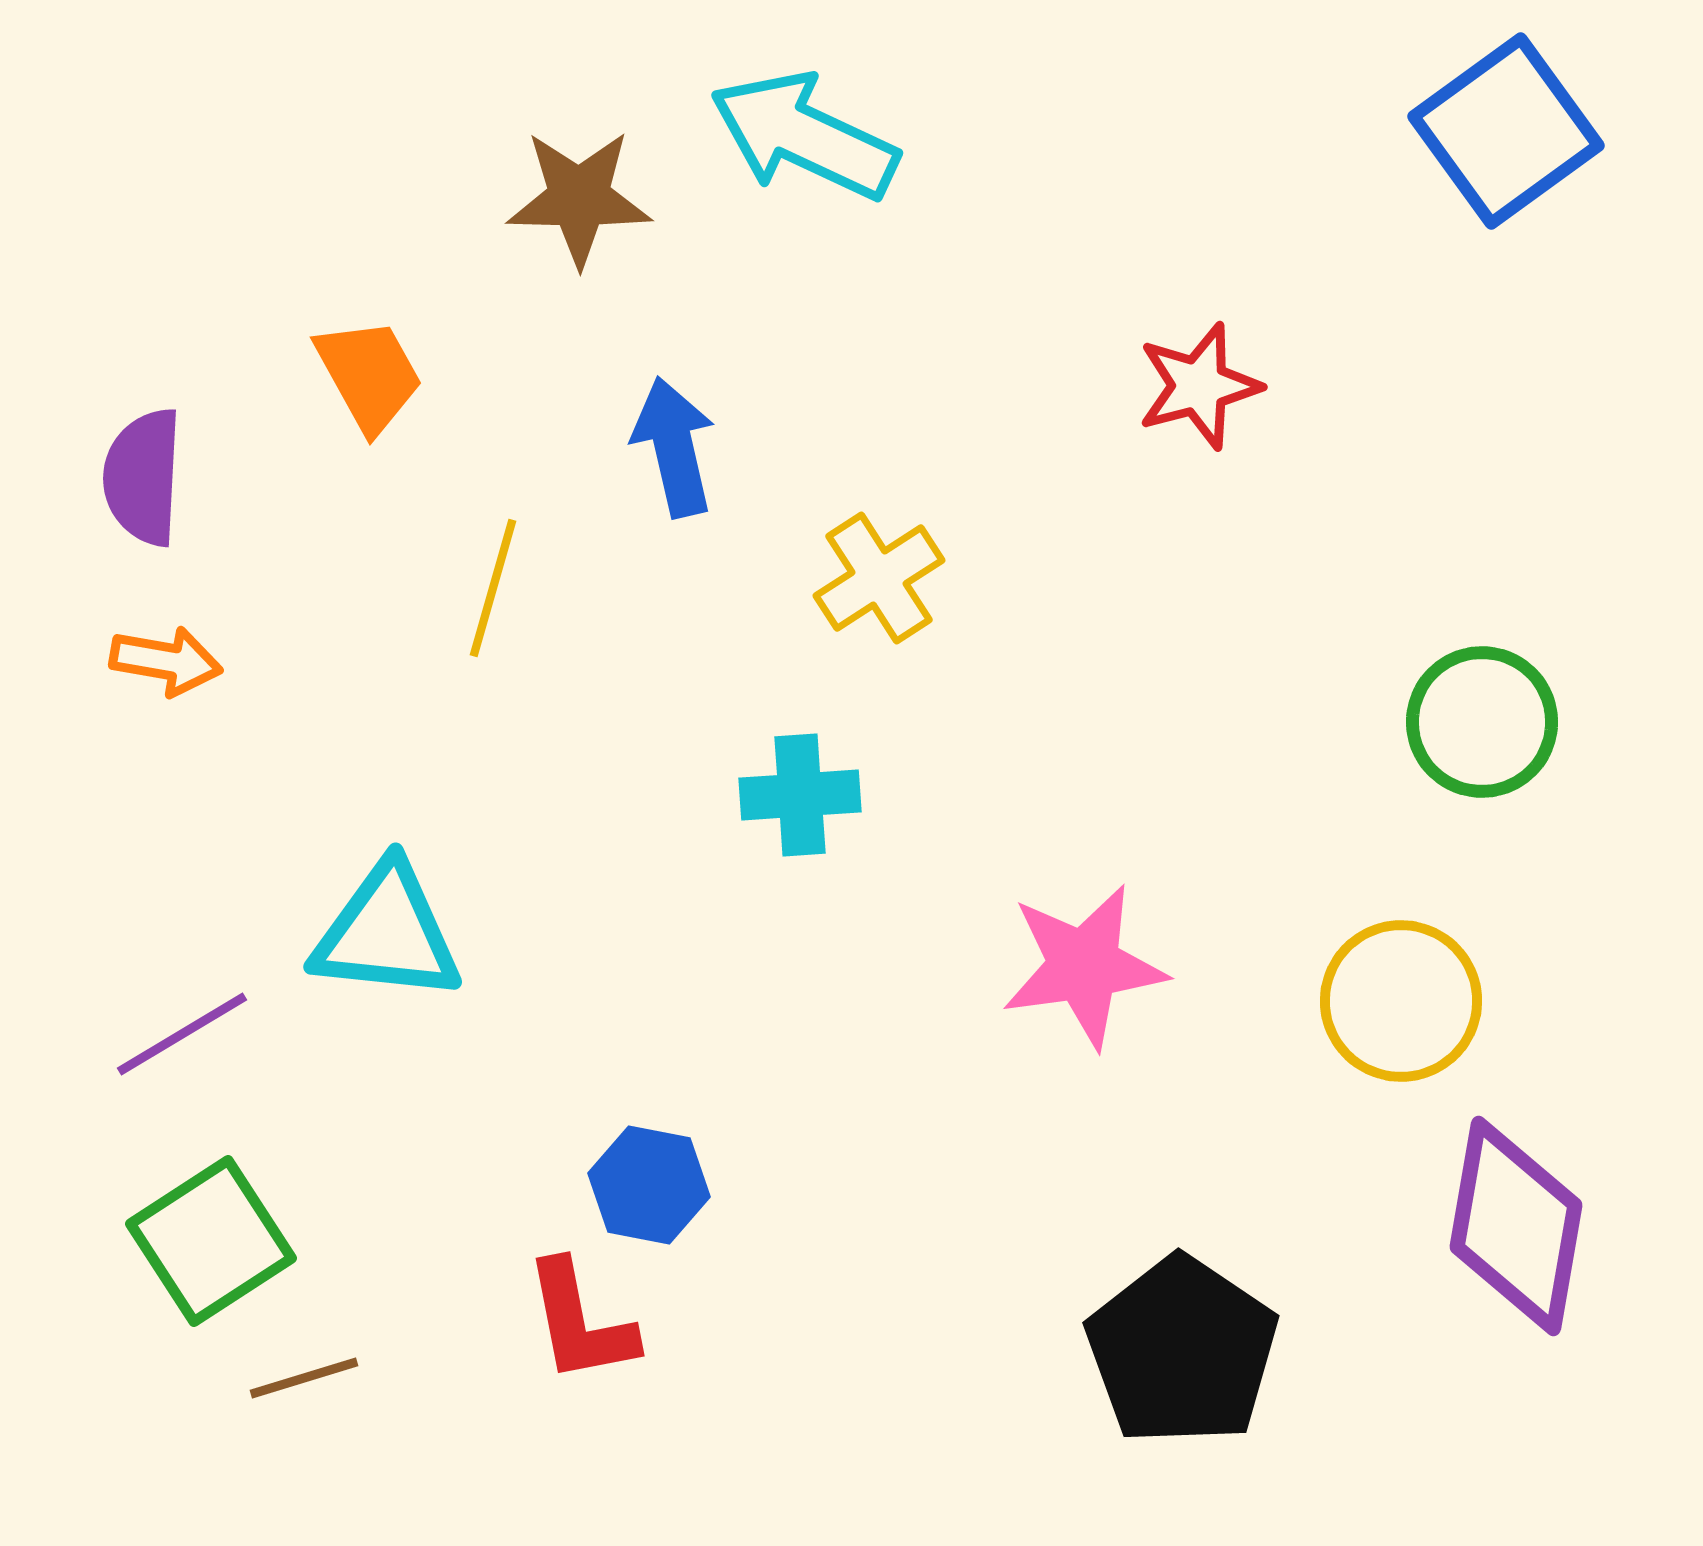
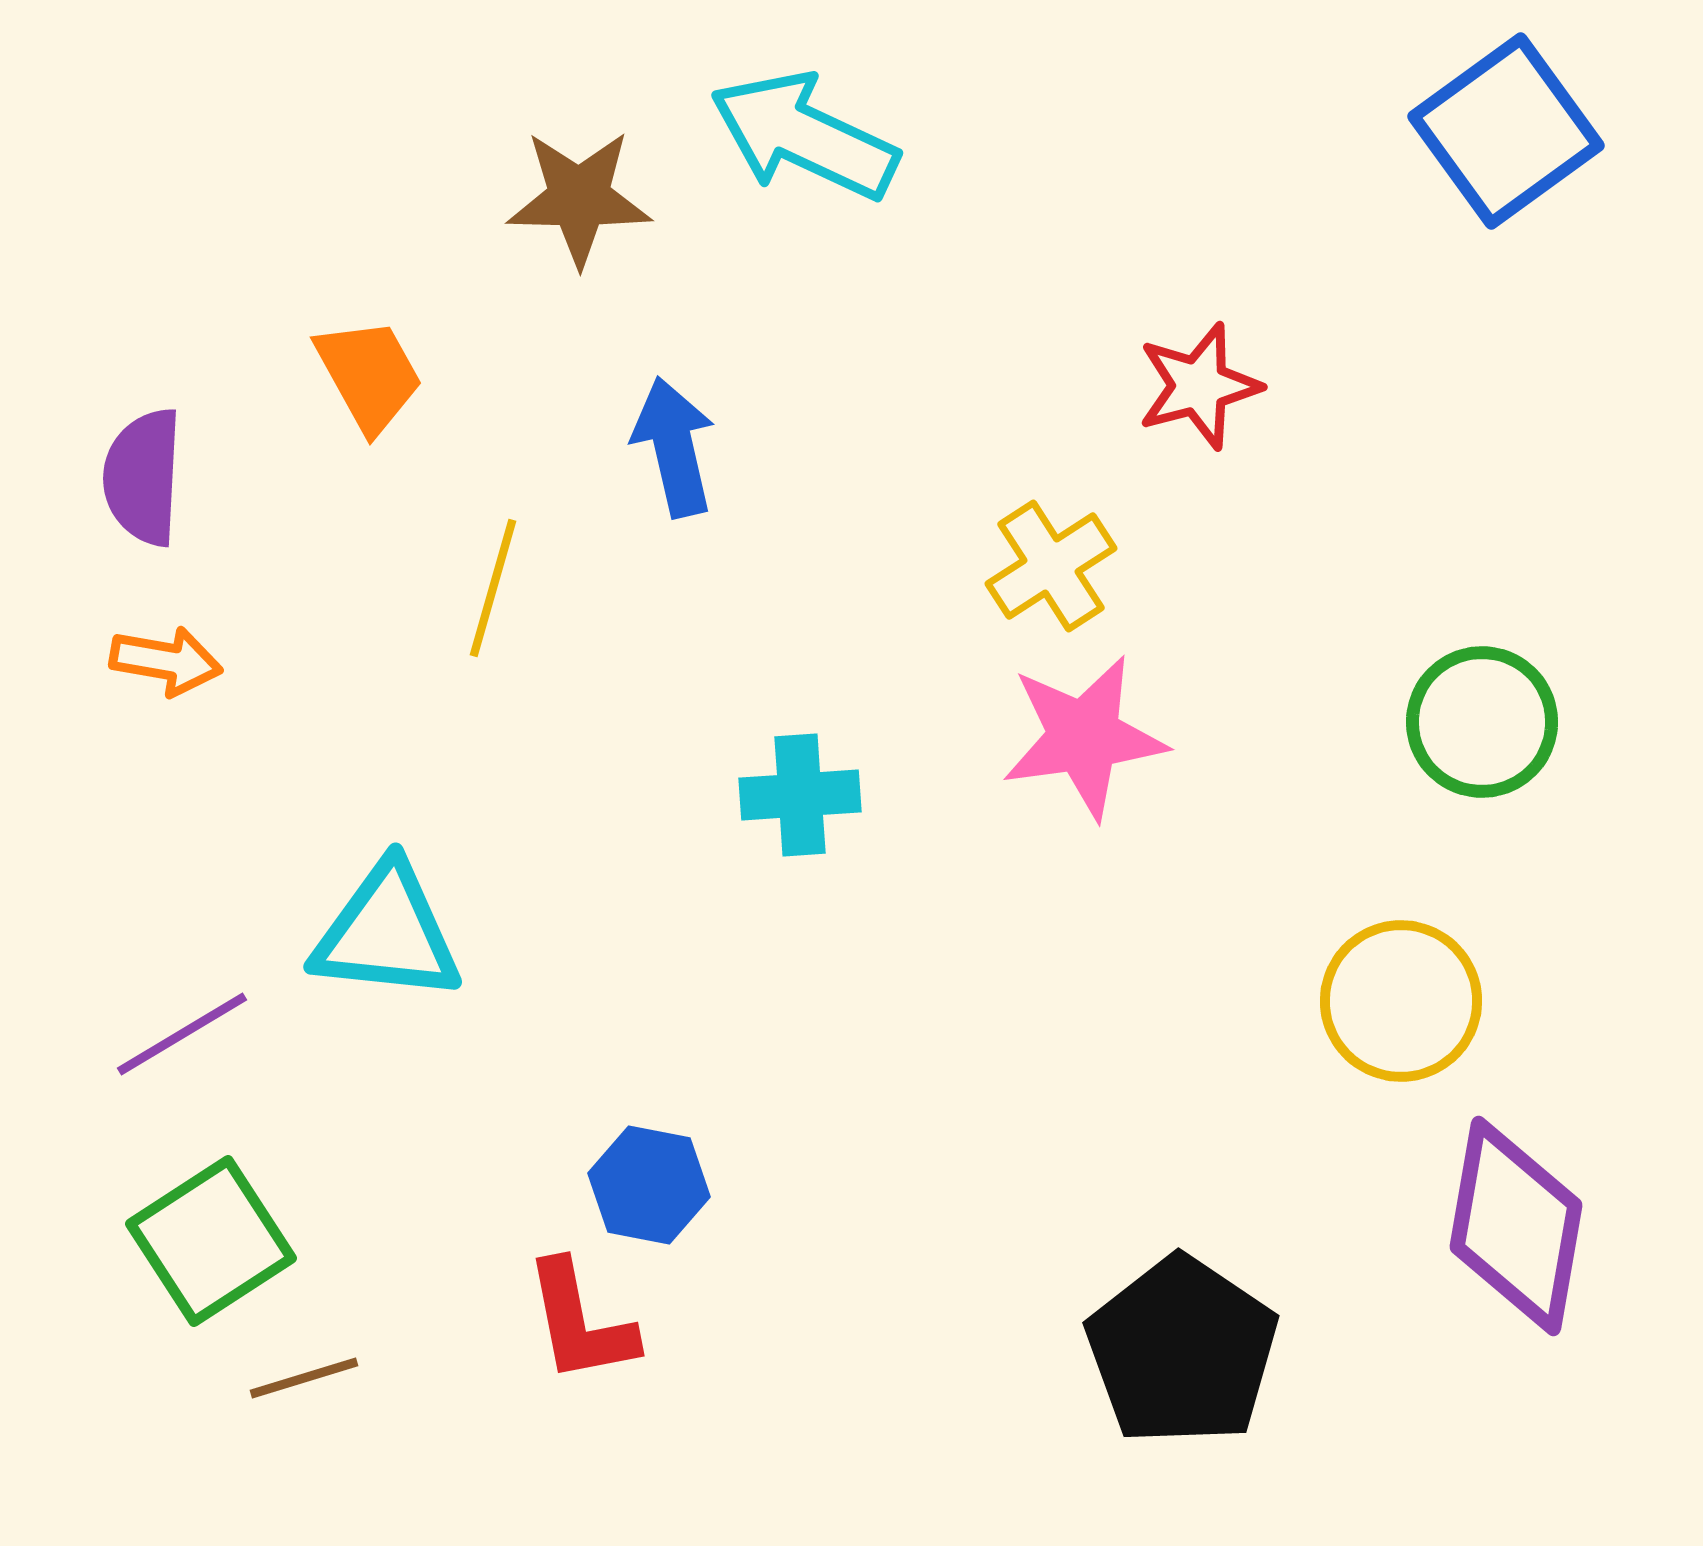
yellow cross: moved 172 px right, 12 px up
pink star: moved 229 px up
